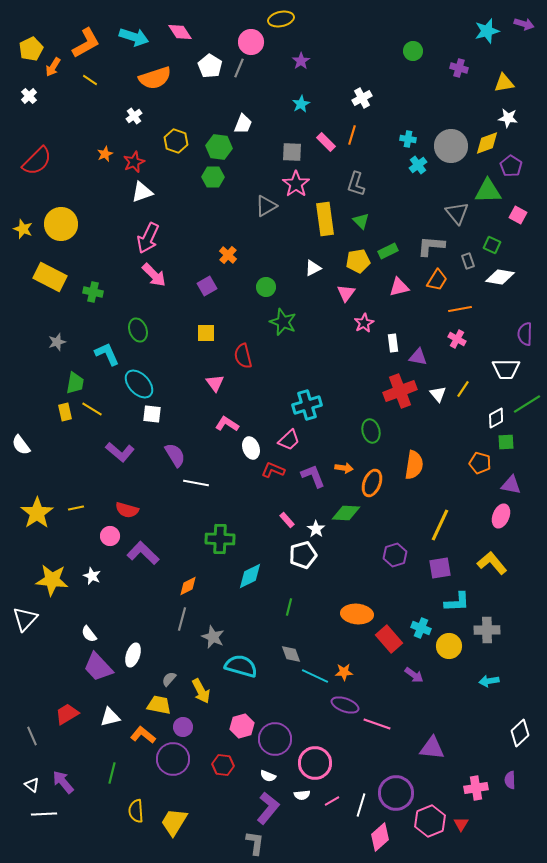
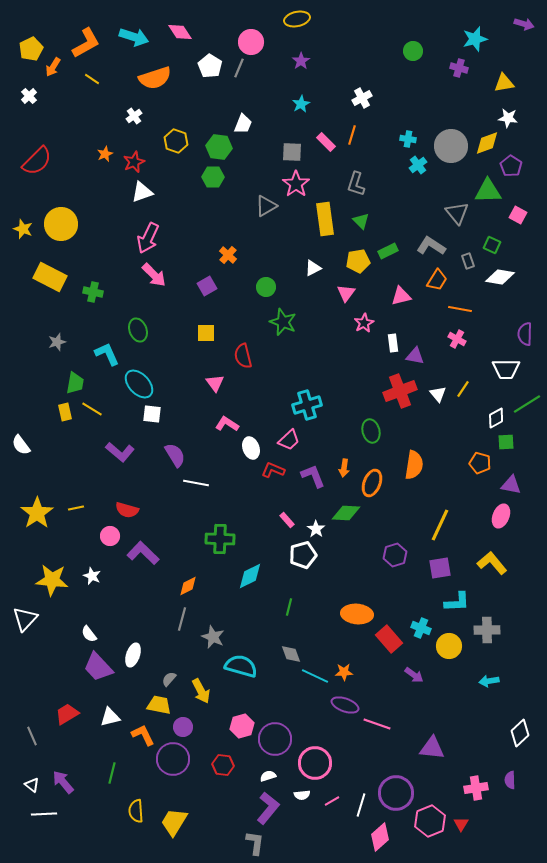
yellow ellipse at (281, 19): moved 16 px right
cyan star at (487, 31): moved 12 px left, 8 px down
yellow line at (90, 80): moved 2 px right, 1 px up
gray L-shape at (431, 246): rotated 28 degrees clockwise
pink triangle at (399, 287): moved 2 px right, 9 px down
orange line at (460, 309): rotated 20 degrees clockwise
purple triangle at (418, 357): moved 3 px left, 1 px up
orange arrow at (344, 468): rotated 90 degrees clockwise
orange L-shape at (143, 735): rotated 25 degrees clockwise
white semicircle at (268, 776): rotated 140 degrees clockwise
